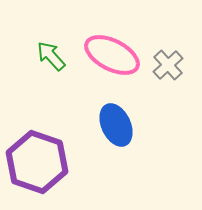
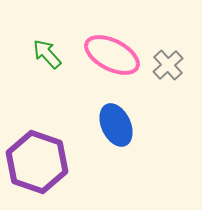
green arrow: moved 4 px left, 2 px up
